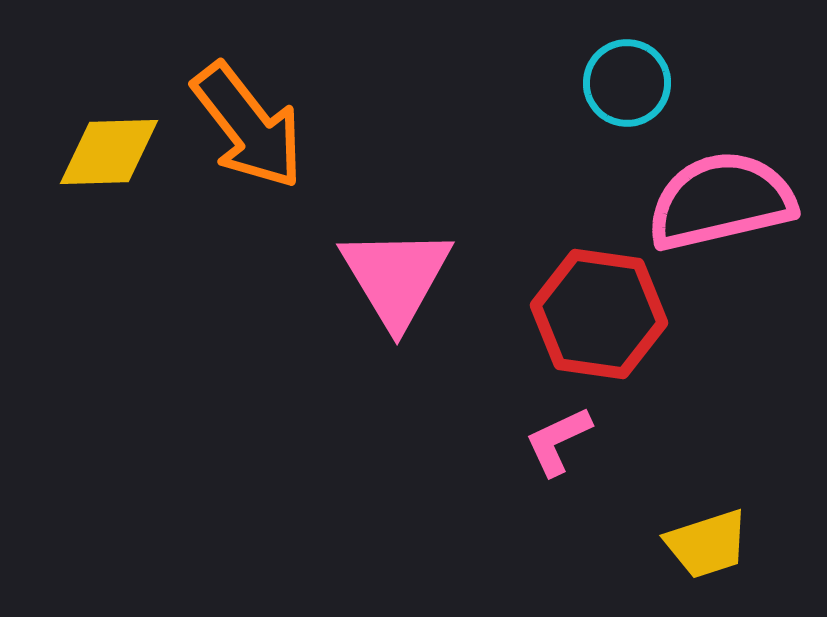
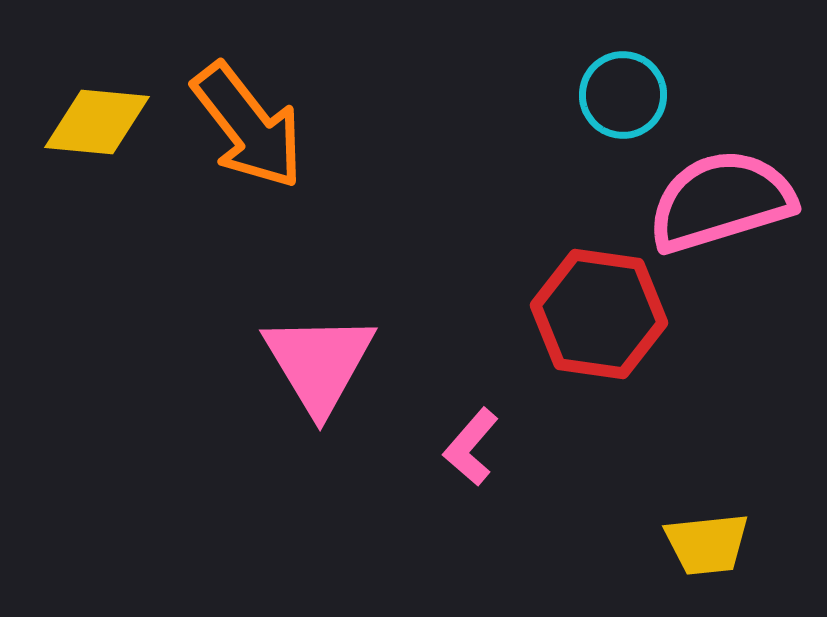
cyan circle: moved 4 px left, 12 px down
yellow diamond: moved 12 px left, 30 px up; rotated 7 degrees clockwise
pink semicircle: rotated 4 degrees counterclockwise
pink triangle: moved 77 px left, 86 px down
pink L-shape: moved 87 px left, 6 px down; rotated 24 degrees counterclockwise
yellow trapezoid: rotated 12 degrees clockwise
